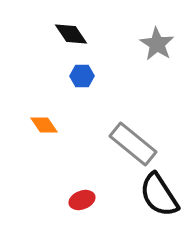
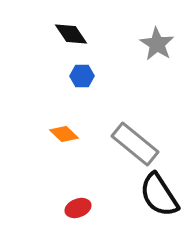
orange diamond: moved 20 px right, 9 px down; rotated 12 degrees counterclockwise
gray rectangle: moved 2 px right
red ellipse: moved 4 px left, 8 px down
